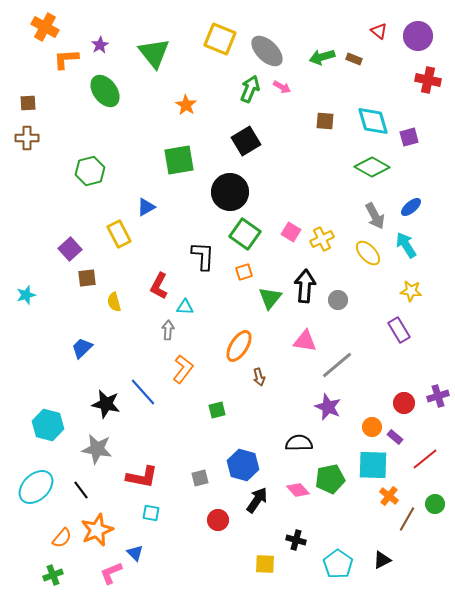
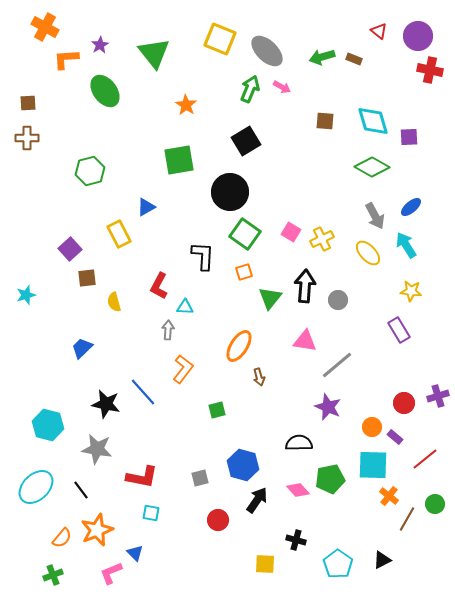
red cross at (428, 80): moved 2 px right, 10 px up
purple square at (409, 137): rotated 12 degrees clockwise
